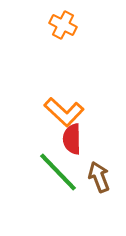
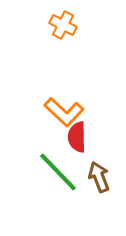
red semicircle: moved 5 px right, 2 px up
